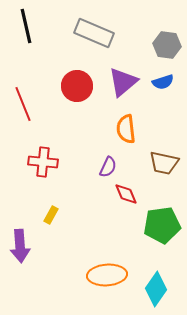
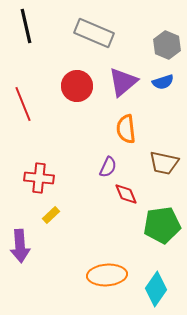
gray hexagon: rotated 16 degrees clockwise
red cross: moved 4 px left, 16 px down
yellow rectangle: rotated 18 degrees clockwise
